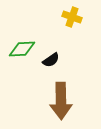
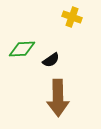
brown arrow: moved 3 px left, 3 px up
